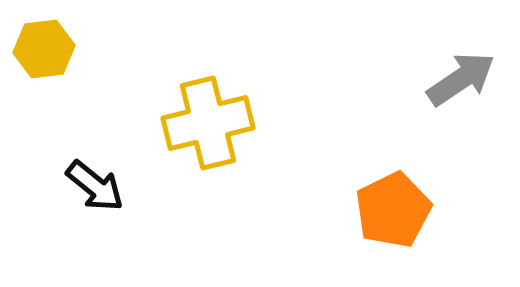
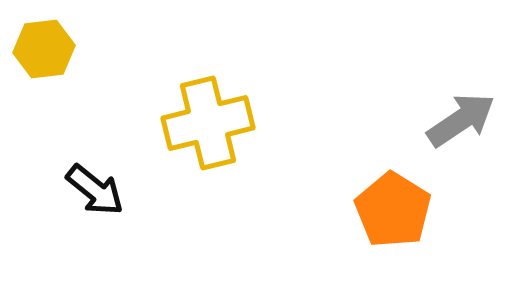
gray arrow: moved 41 px down
black arrow: moved 4 px down
orange pentagon: rotated 14 degrees counterclockwise
